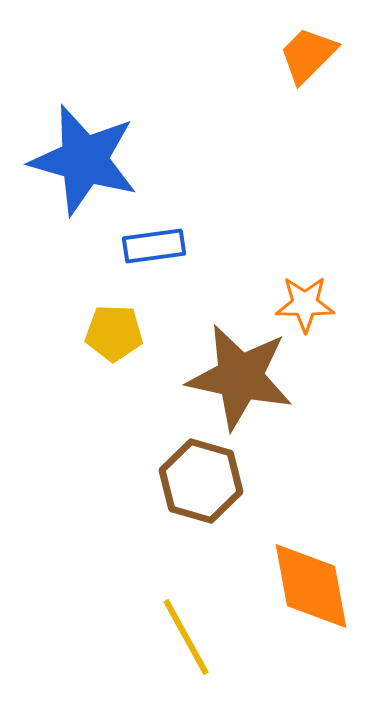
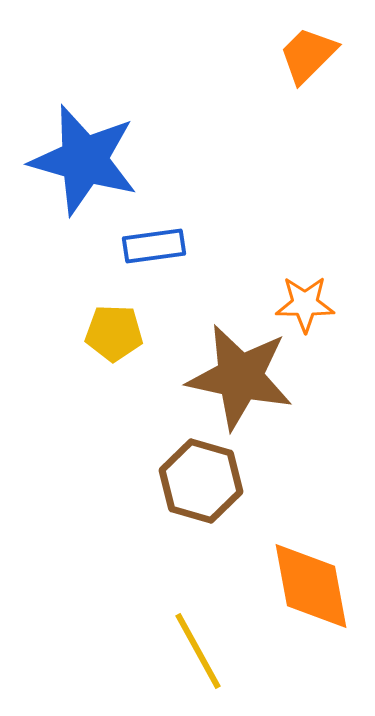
yellow line: moved 12 px right, 14 px down
